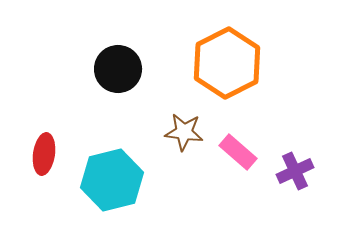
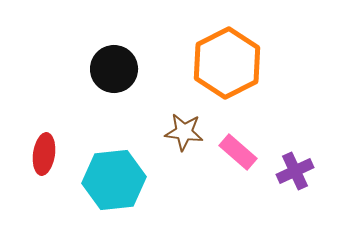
black circle: moved 4 px left
cyan hexagon: moved 2 px right; rotated 8 degrees clockwise
